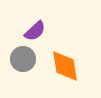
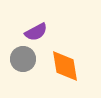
purple semicircle: moved 1 px right, 1 px down; rotated 15 degrees clockwise
